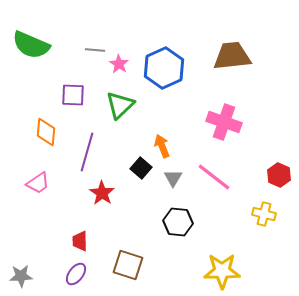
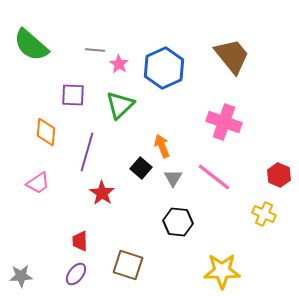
green semicircle: rotated 18 degrees clockwise
brown trapezoid: rotated 57 degrees clockwise
yellow cross: rotated 10 degrees clockwise
